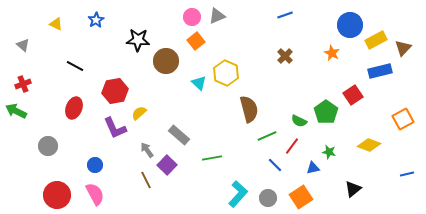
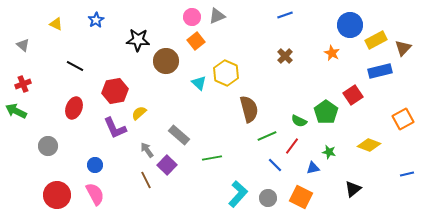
orange square at (301, 197): rotated 30 degrees counterclockwise
